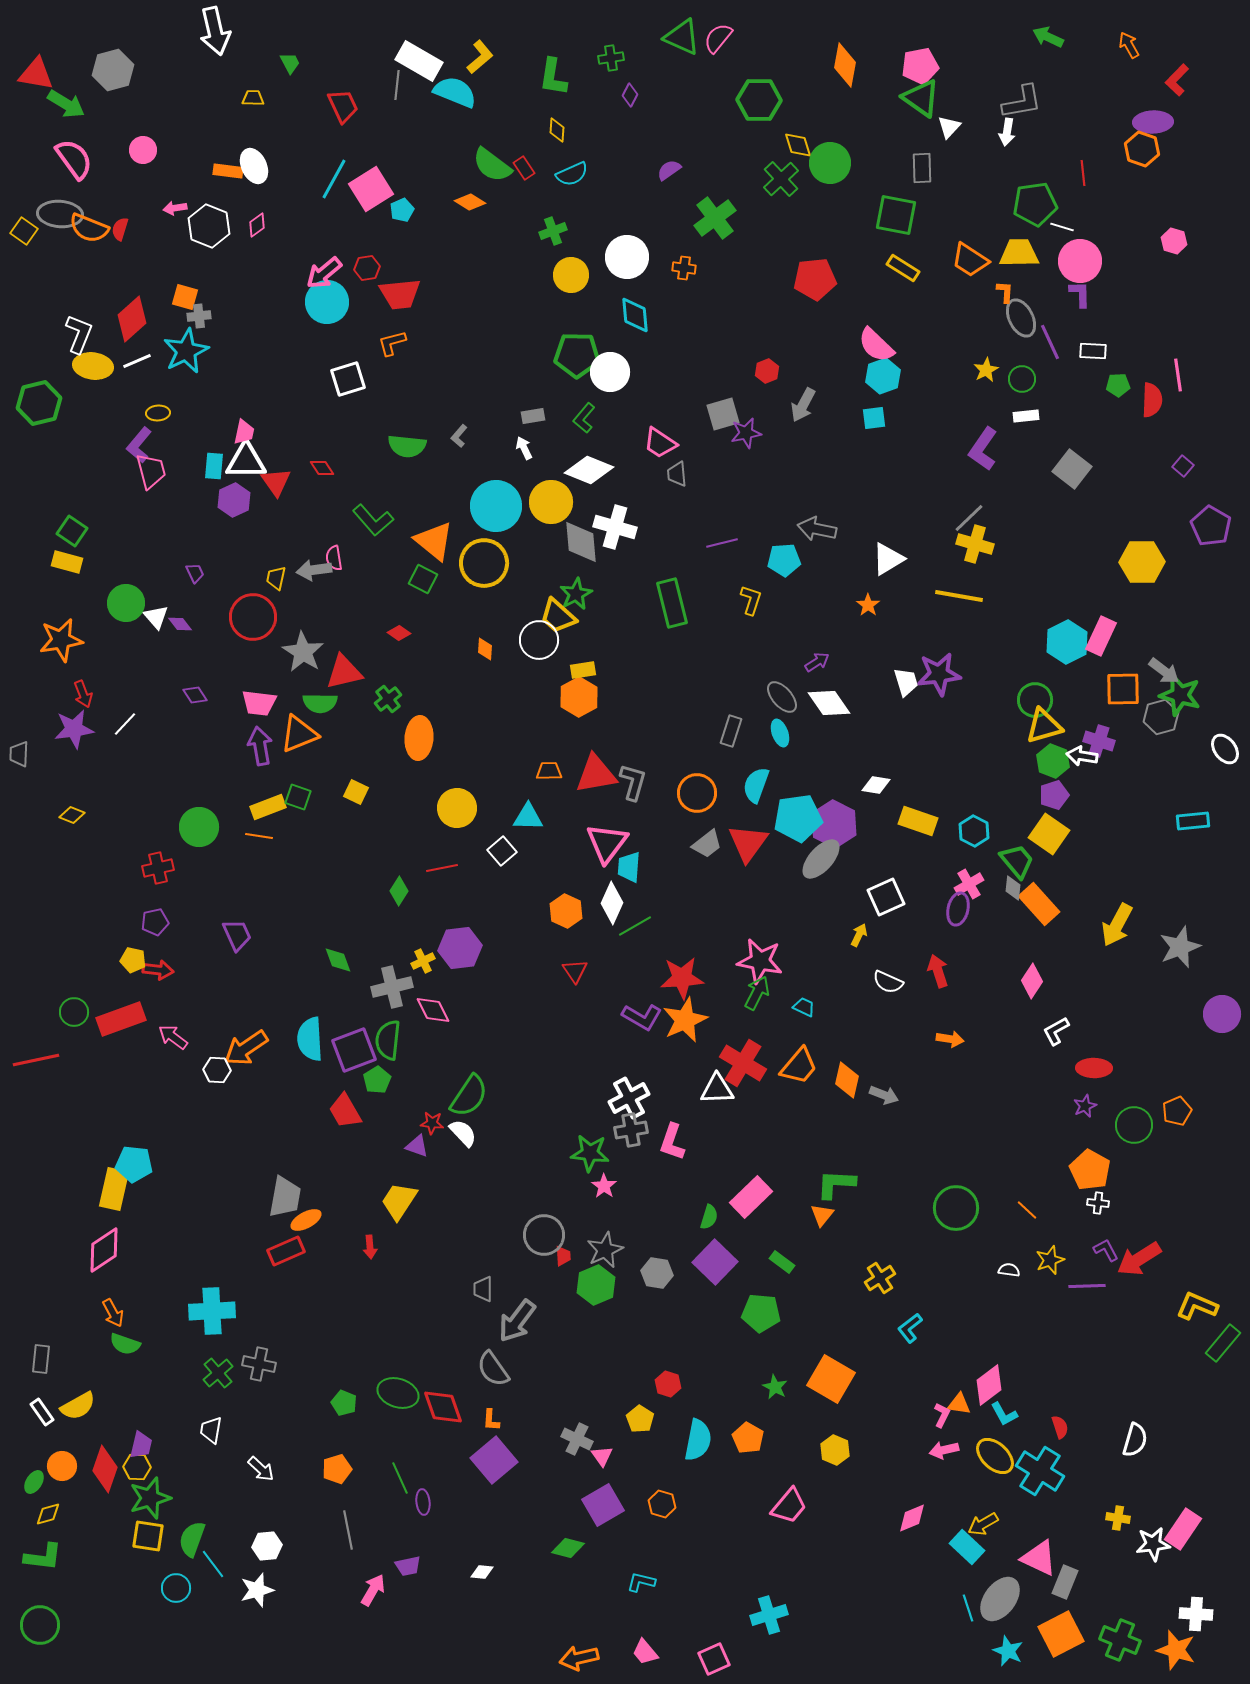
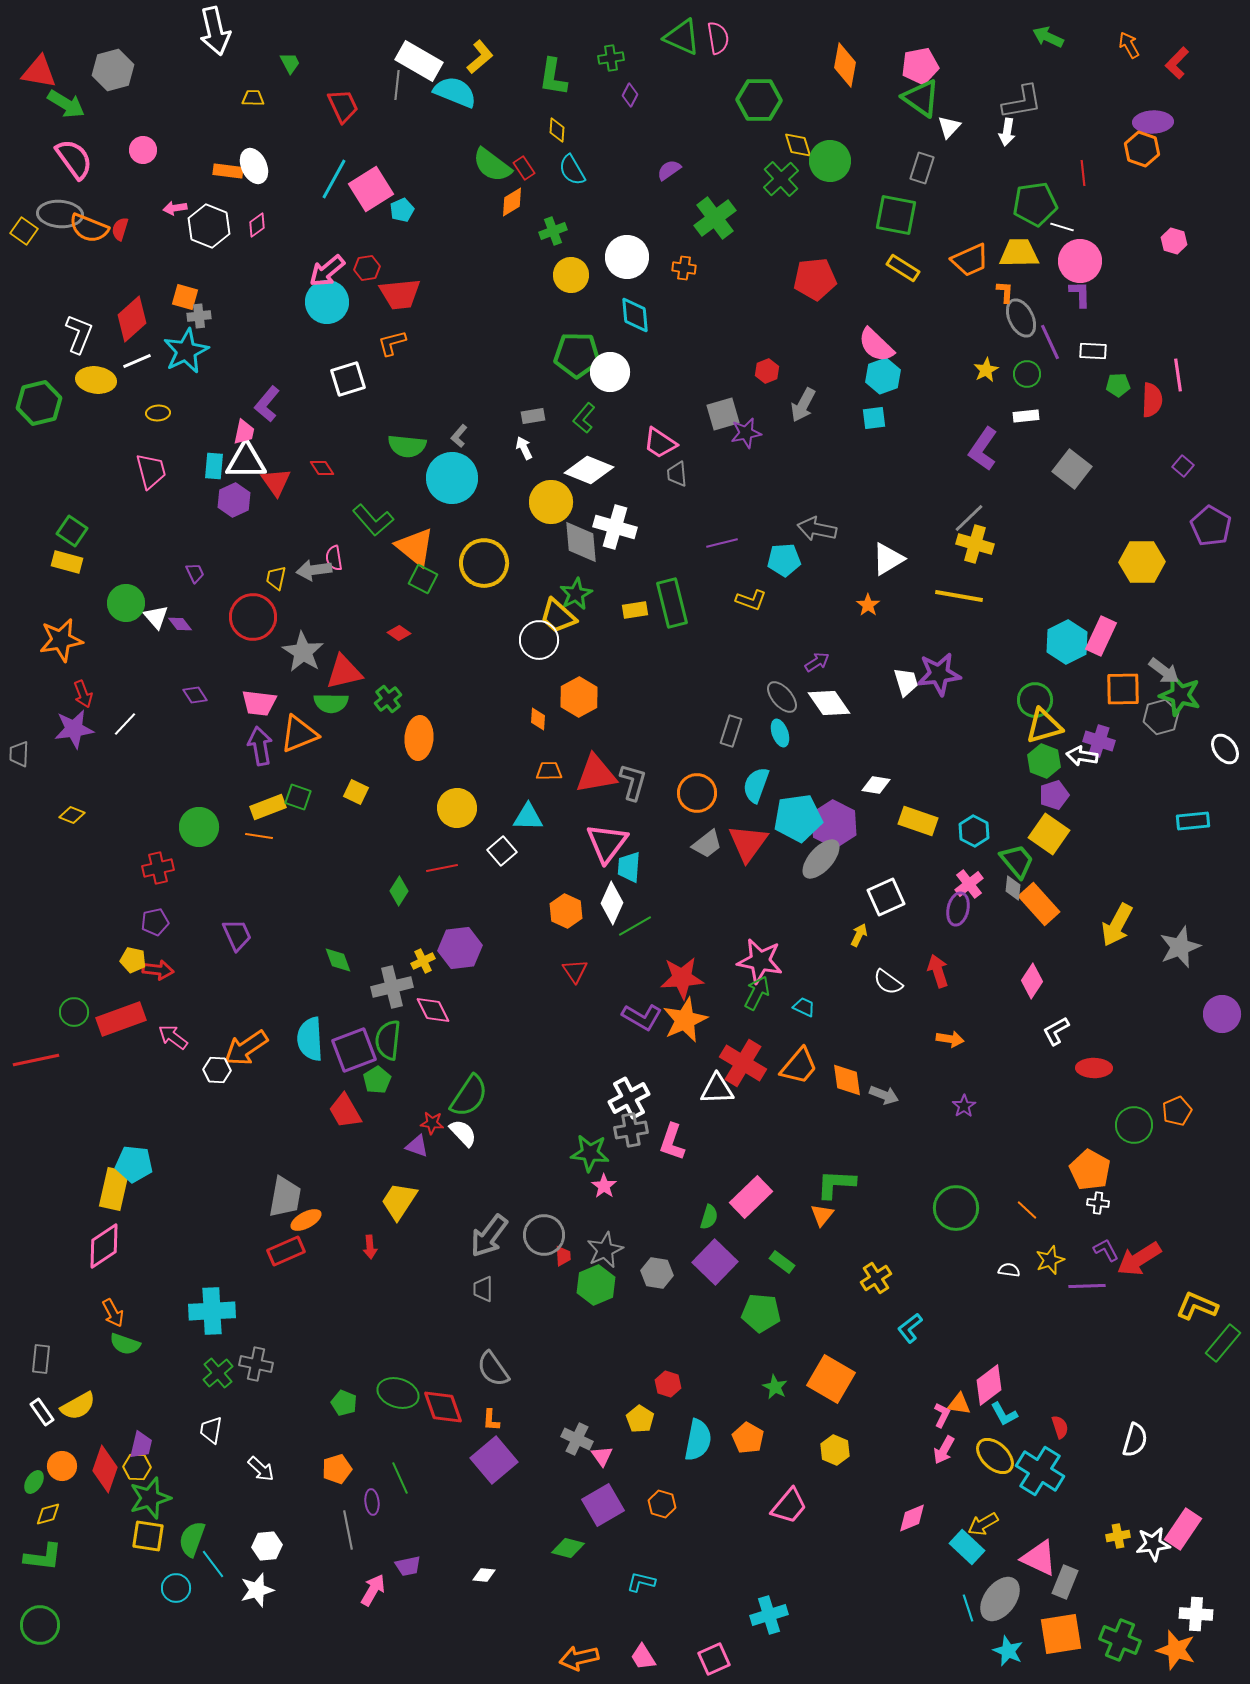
pink semicircle at (718, 38): rotated 132 degrees clockwise
red triangle at (36, 74): moved 3 px right, 2 px up
red L-shape at (1177, 80): moved 17 px up
green circle at (830, 163): moved 2 px up
gray rectangle at (922, 168): rotated 20 degrees clockwise
cyan semicircle at (572, 174): moved 4 px up; rotated 84 degrees clockwise
orange diamond at (470, 202): moved 42 px right; rotated 64 degrees counterclockwise
orange trapezoid at (970, 260): rotated 57 degrees counterclockwise
pink arrow at (324, 273): moved 3 px right, 2 px up
yellow ellipse at (93, 366): moved 3 px right, 14 px down
green circle at (1022, 379): moved 5 px right, 5 px up
purple L-shape at (139, 445): moved 128 px right, 41 px up
cyan circle at (496, 506): moved 44 px left, 28 px up
orange triangle at (434, 541): moved 19 px left, 6 px down
yellow L-shape at (751, 600): rotated 92 degrees clockwise
orange diamond at (485, 649): moved 53 px right, 70 px down
yellow rectangle at (583, 670): moved 52 px right, 60 px up
green semicircle at (320, 703): moved 11 px right
green hexagon at (1053, 761): moved 9 px left
pink cross at (969, 884): rotated 8 degrees counterclockwise
white semicircle at (888, 982): rotated 12 degrees clockwise
orange diamond at (847, 1080): rotated 21 degrees counterclockwise
purple star at (1085, 1106): moved 121 px left; rotated 10 degrees counterclockwise
pink diamond at (104, 1250): moved 4 px up
yellow cross at (880, 1278): moved 4 px left
gray arrow at (517, 1321): moved 28 px left, 85 px up
gray cross at (259, 1364): moved 3 px left
pink arrow at (944, 1450): rotated 48 degrees counterclockwise
purple ellipse at (423, 1502): moved 51 px left
yellow cross at (1118, 1518): moved 18 px down; rotated 20 degrees counterclockwise
white diamond at (482, 1572): moved 2 px right, 3 px down
orange square at (1061, 1634): rotated 18 degrees clockwise
pink trapezoid at (645, 1652): moved 2 px left, 5 px down; rotated 8 degrees clockwise
